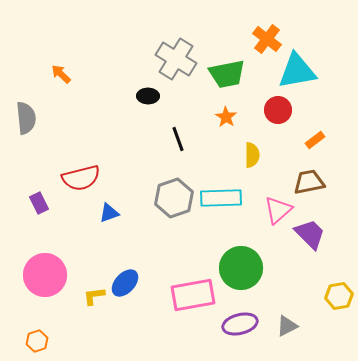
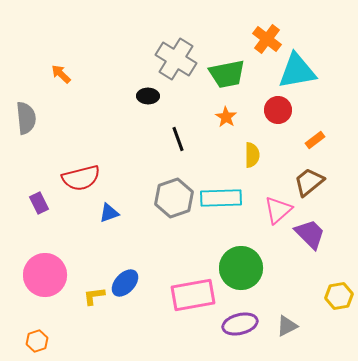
brown trapezoid: rotated 28 degrees counterclockwise
